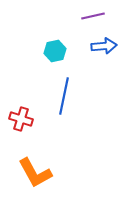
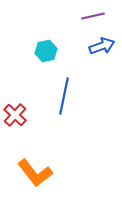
blue arrow: moved 2 px left; rotated 15 degrees counterclockwise
cyan hexagon: moved 9 px left
red cross: moved 6 px left, 4 px up; rotated 25 degrees clockwise
orange L-shape: rotated 9 degrees counterclockwise
